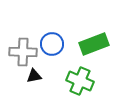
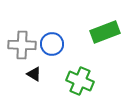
green rectangle: moved 11 px right, 12 px up
gray cross: moved 1 px left, 7 px up
black triangle: moved 2 px up; rotated 42 degrees clockwise
